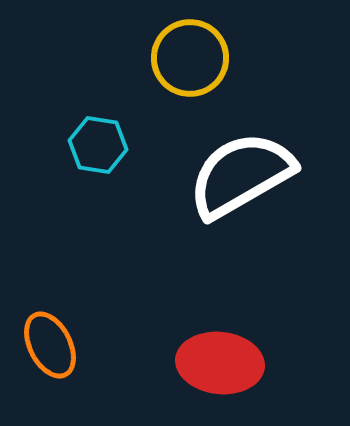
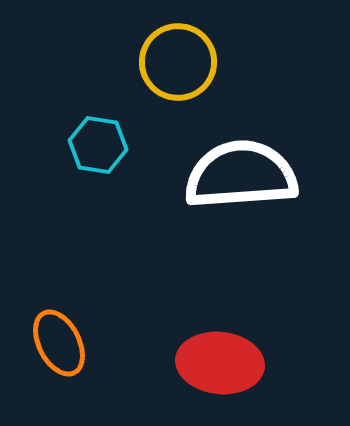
yellow circle: moved 12 px left, 4 px down
white semicircle: rotated 26 degrees clockwise
orange ellipse: moved 9 px right, 2 px up
